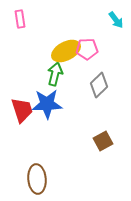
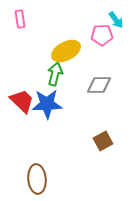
pink pentagon: moved 15 px right, 14 px up
gray diamond: rotated 45 degrees clockwise
red trapezoid: moved 9 px up; rotated 28 degrees counterclockwise
